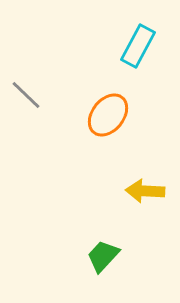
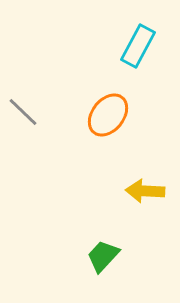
gray line: moved 3 px left, 17 px down
